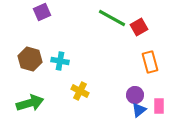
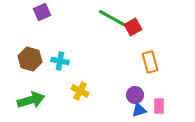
red square: moved 6 px left
green arrow: moved 1 px right, 3 px up
blue triangle: rotated 21 degrees clockwise
